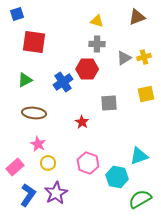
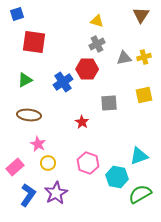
brown triangle: moved 4 px right, 2 px up; rotated 36 degrees counterclockwise
gray cross: rotated 28 degrees counterclockwise
gray triangle: rotated 21 degrees clockwise
yellow square: moved 2 px left, 1 px down
brown ellipse: moved 5 px left, 2 px down
green semicircle: moved 5 px up
